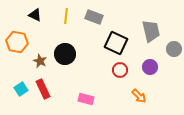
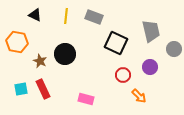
red circle: moved 3 px right, 5 px down
cyan square: rotated 24 degrees clockwise
